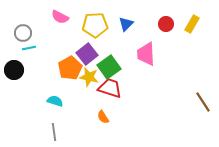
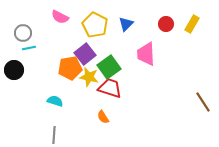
yellow pentagon: rotated 30 degrees clockwise
purple square: moved 2 px left
orange pentagon: rotated 20 degrees clockwise
gray line: moved 3 px down; rotated 12 degrees clockwise
